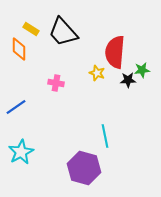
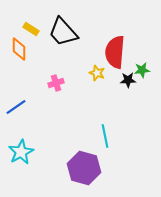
pink cross: rotated 28 degrees counterclockwise
